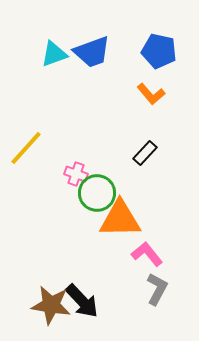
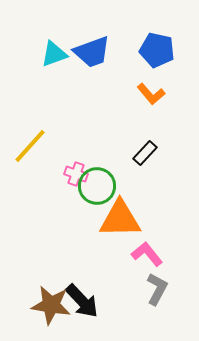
blue pentagon: moved 2 px left, 1 px up
yellow line: moved 4 px right, 2 px up
green circle: moved 7 px up
